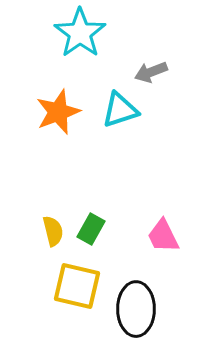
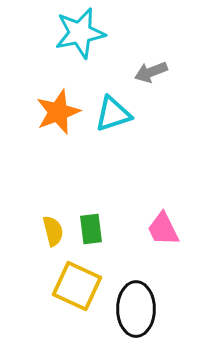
cyan star: rotated 24 degrees clockwise
cyan triangle: moved 7 px left, 4 px down
green rectangle: rotated 36 degrees counterclockwise
pink trapezoid: moved 7 px up
yellow square: rotated 12 degrees clockwise
